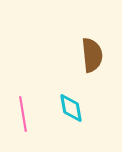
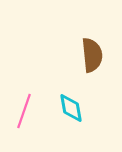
pink line: moved 1 px right, 3 px up; rotated 28 degrees clockwise
